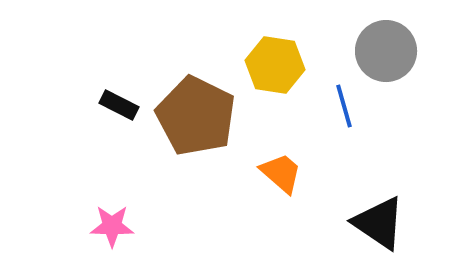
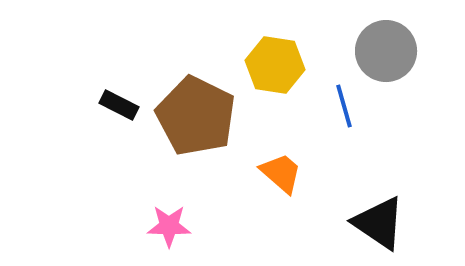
pink star: moved 57 px right
